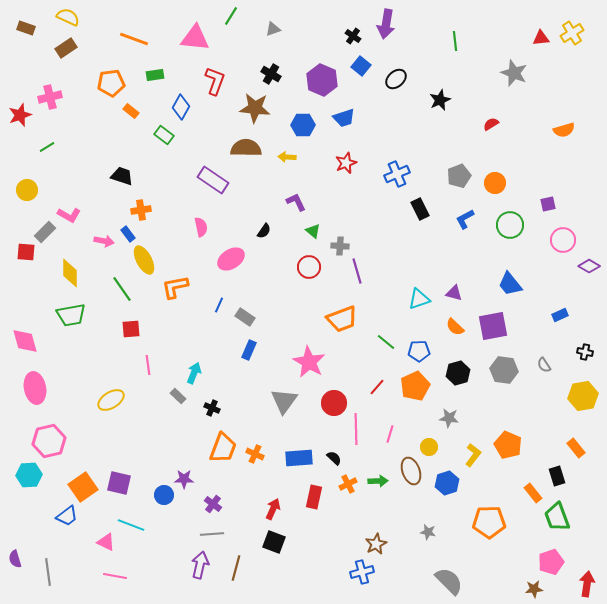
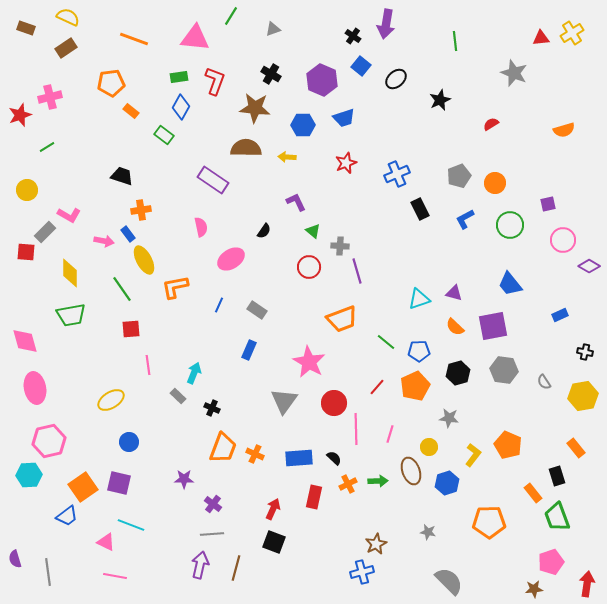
green rectangle at (155, 75): moved 24 px right, 2 px down
gray rectangle at (245, 317): moved 12 px right, 7 px up
gray semicircle at (544, 365): moved 17 px down
blue circle at (164, 495): moved 35 px left, 53 px up
